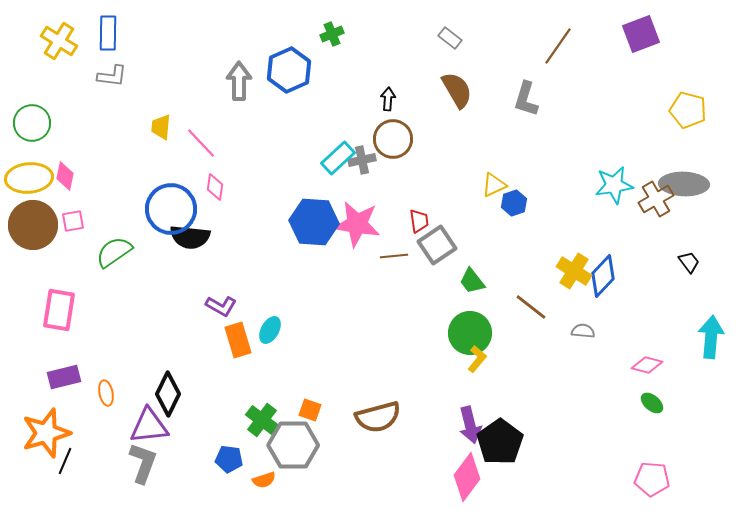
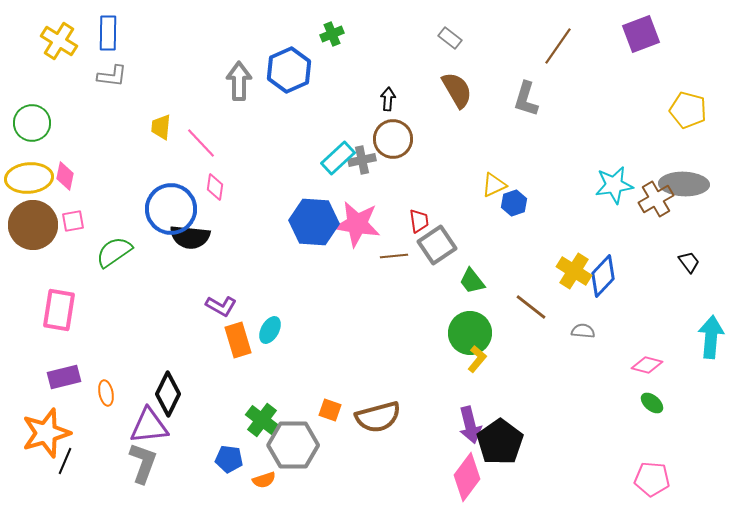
orange square at (310, 410): moved 20 px right
